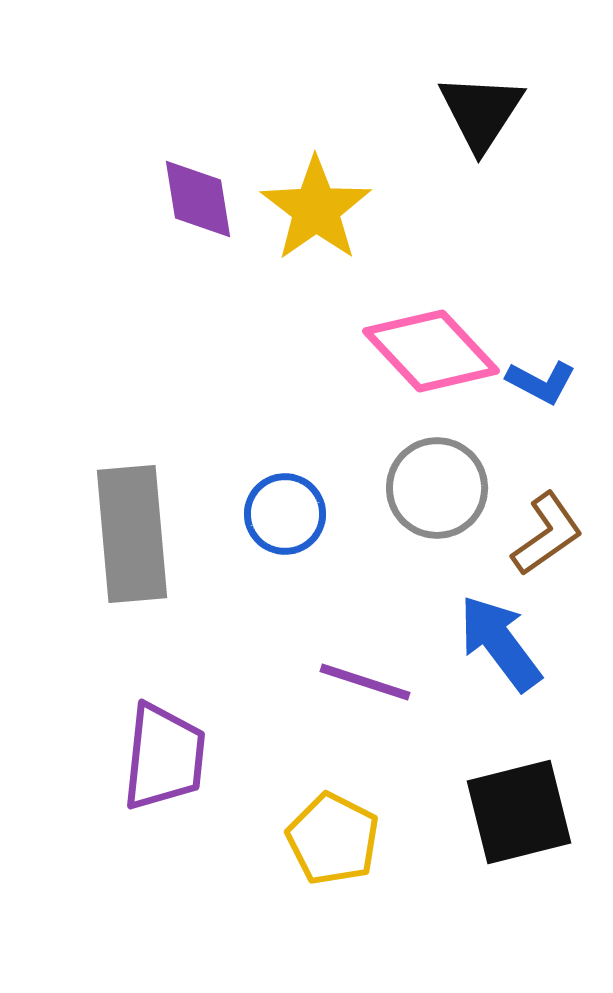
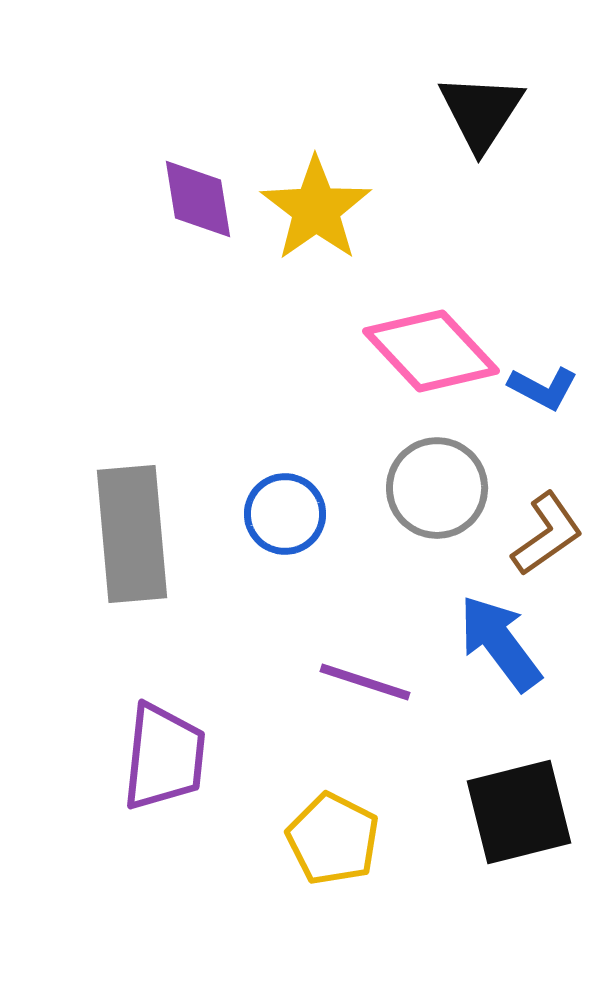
blue L-shape: moved 2 px right, 6 px down
